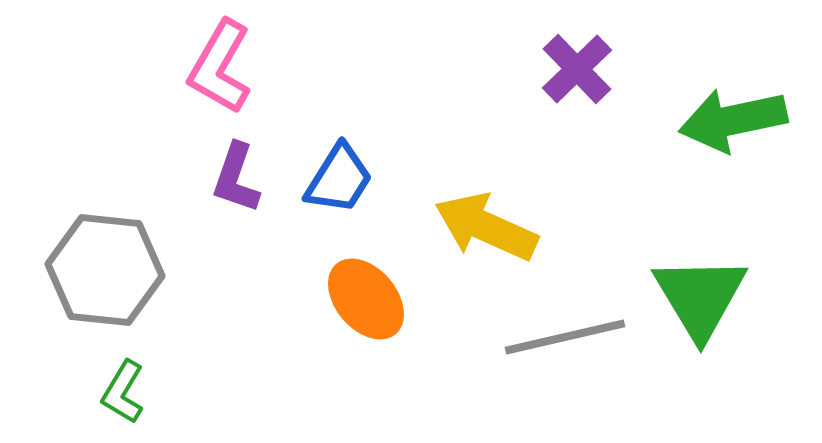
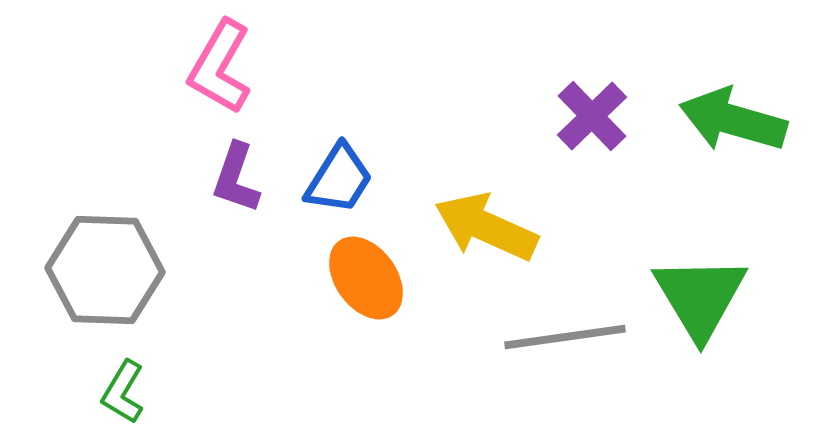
purple cross: moved 15 px right, 47 px down
green arrow: rotated 28 degrees clockwise
gray hexagon: rotated 4 degrees counterclockwise
orange ellipse: moved 21 px up; rotated 4 degrees clockwise
gray line: rotated 5 degrees clockwise
